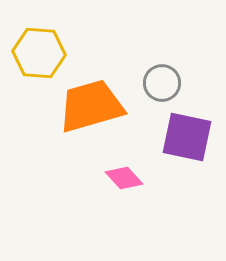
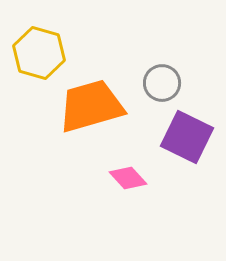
yellow hexagon: rotated 12 degrees clockwise
purple square: rotated 14 degrees clockwise
pink diamond: moved 4 px right
